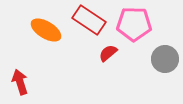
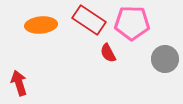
pink pentagon: moved 2 px left, 1 px up
orange ellipse: moved 5 px left, 5 px up; rotated 36 degrees counterclockwise
red semicircle: rotated 78 degrees counterclockwise
red arrow: moved 1 px left, 1 px down
